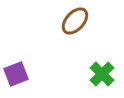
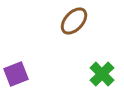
brown ellipse: moved 1 px left
